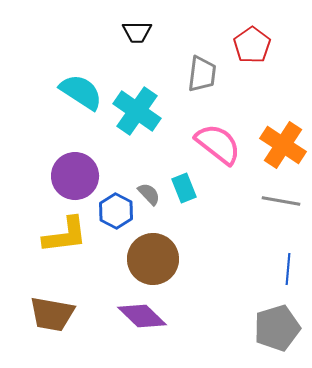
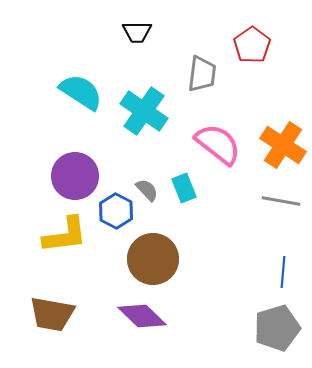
cyan cross: moved 7 px right
gray semicircle: moved 2 px left, 4 px up
blue line: moved 5 px left, 3 px down
